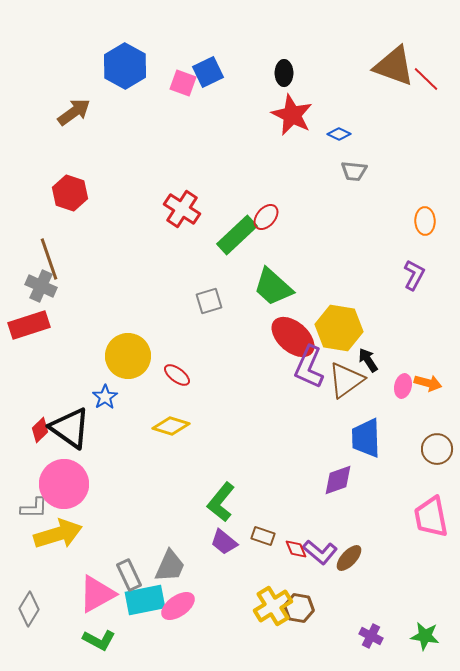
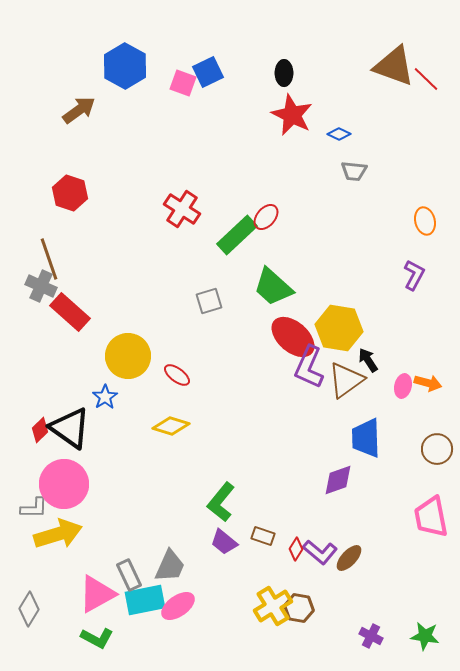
brown arrow at (74, 112): moved 5 px right, 2 px up
orange ellipse at (425, 221): rotated 12 degrees counterclockwise
red rectangle at (29, 325): moved 41 px right, 13 px up; rotated 60 degrees clockwise
red diamond at (296, 549): rotated 55 degrees clockwise
green L-shape at (99, 640): moved 2 px left, 2 px up
